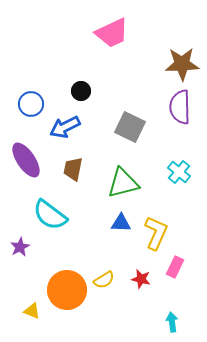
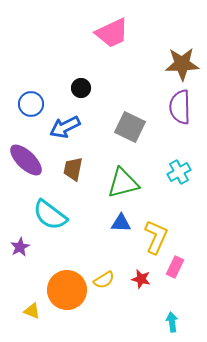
black circle: moved 3 px up
purple ellipse: rotated 12 degrees counterclockwise
cyan cross: rotated 20 degrees clockwise
yellow L-shape: moved 4 px down
